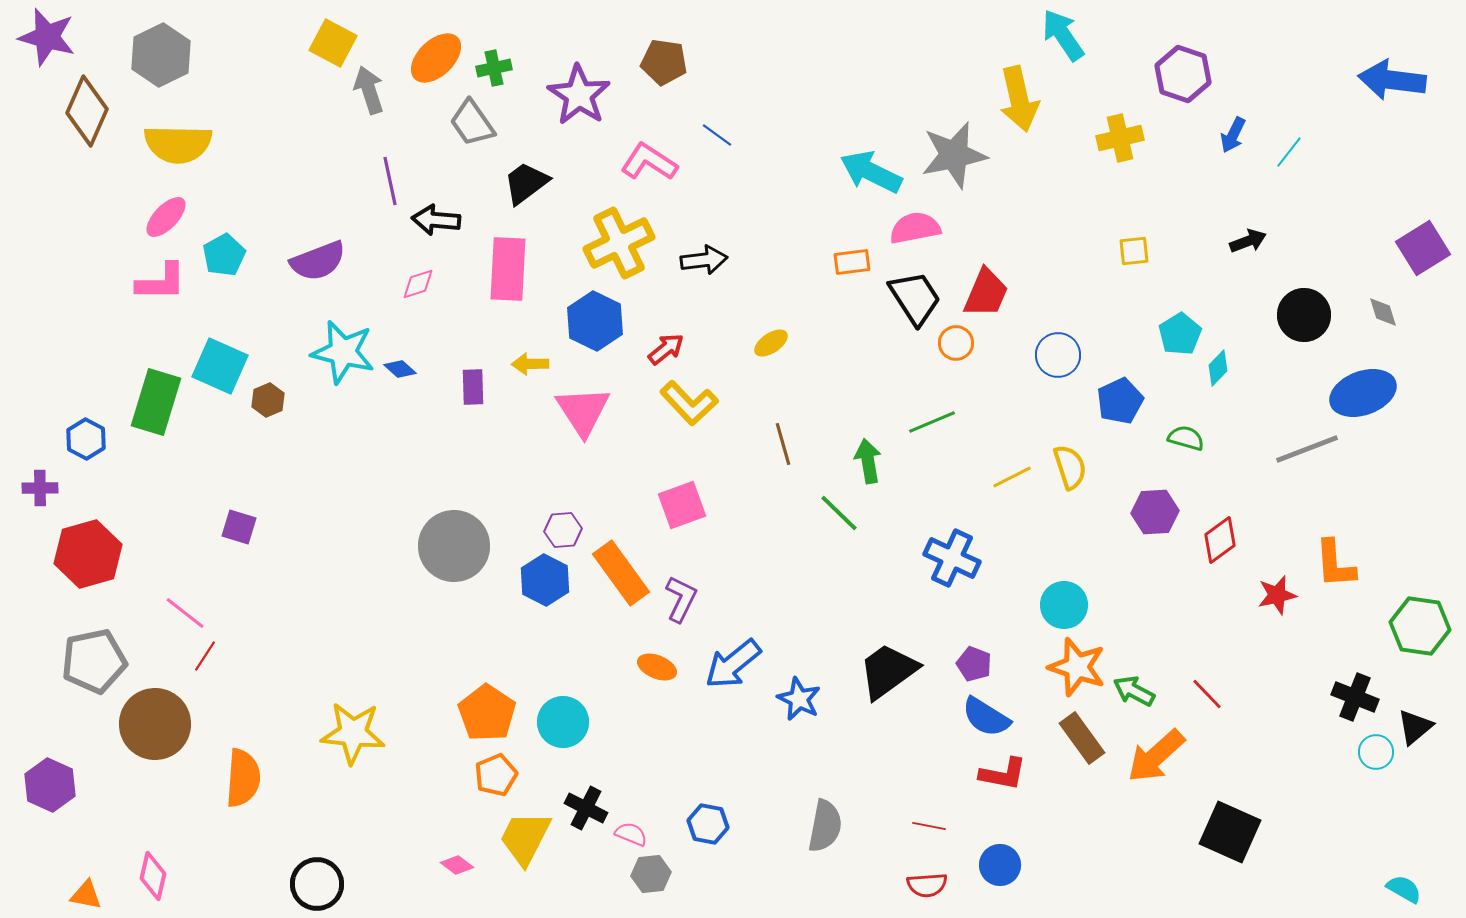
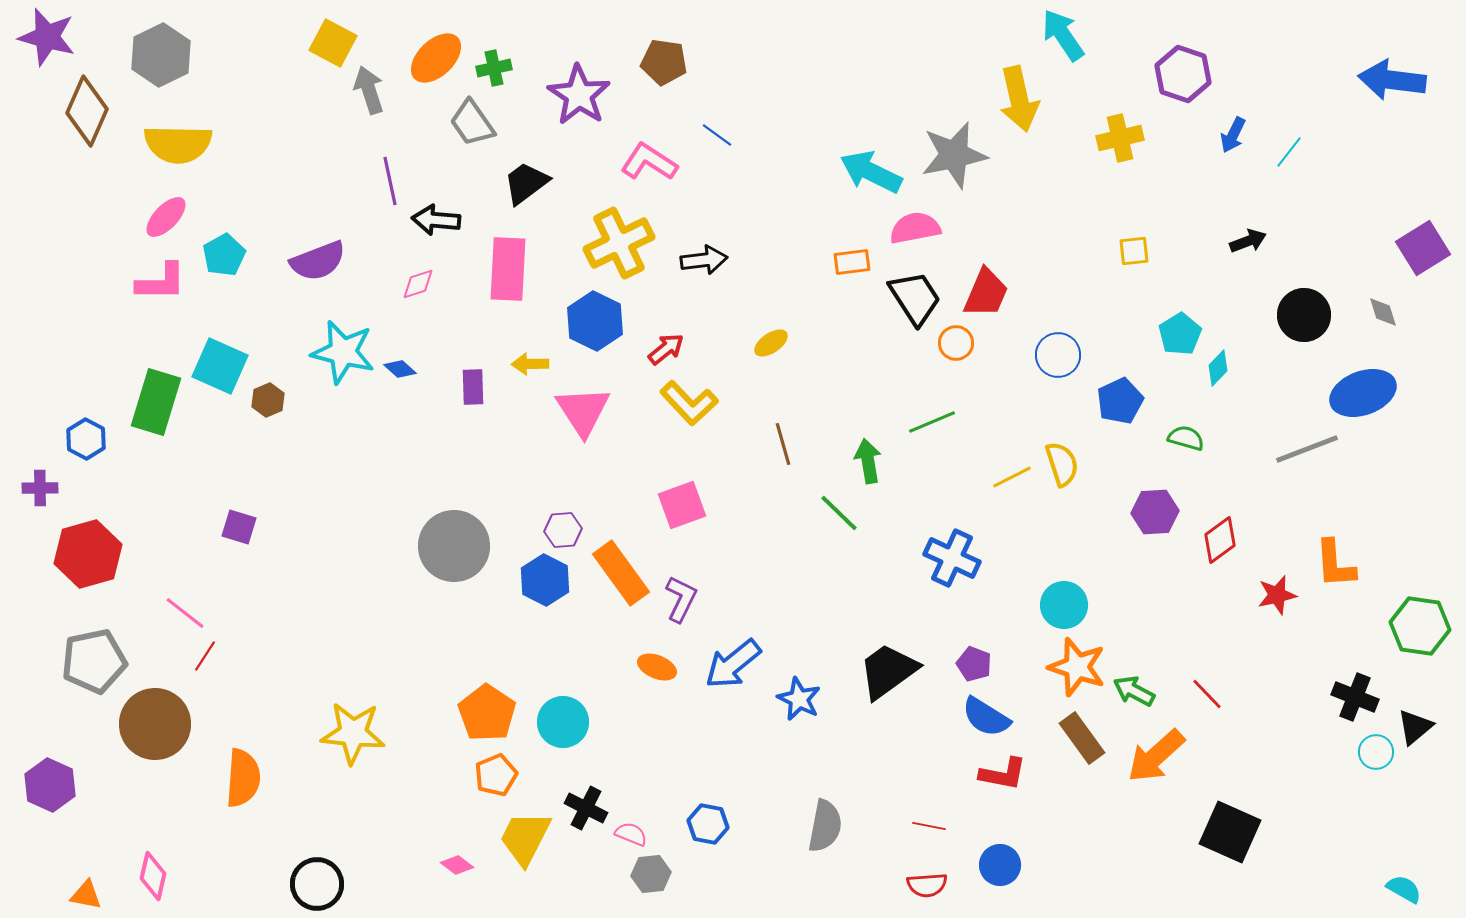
yellow semicircle at (1070, 467): moved 8 px left, 3 px up
